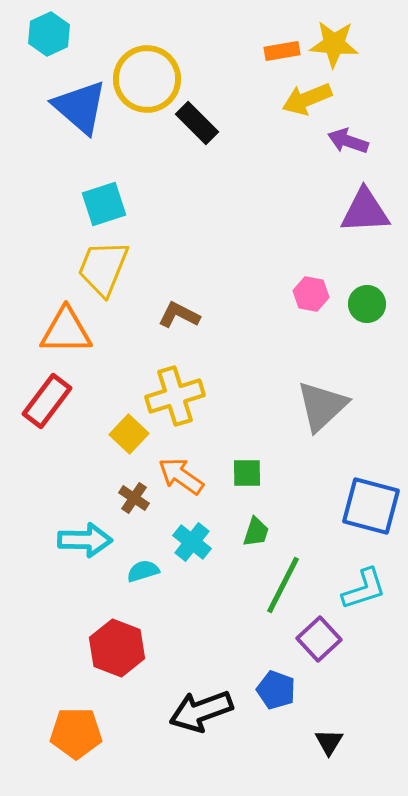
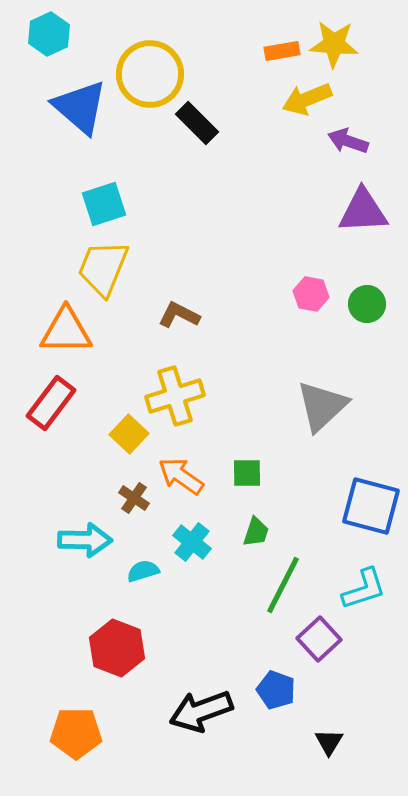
yellow circle: moved 3 px right, 5 px up
purple triangle: moved 2 px left
red rectangle: moved 4 px right, 2 px down
